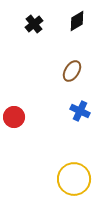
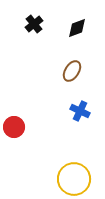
black diamond: moved 7 px down; rotated 10 degrees clockwise
red circle: moved 10 px down
